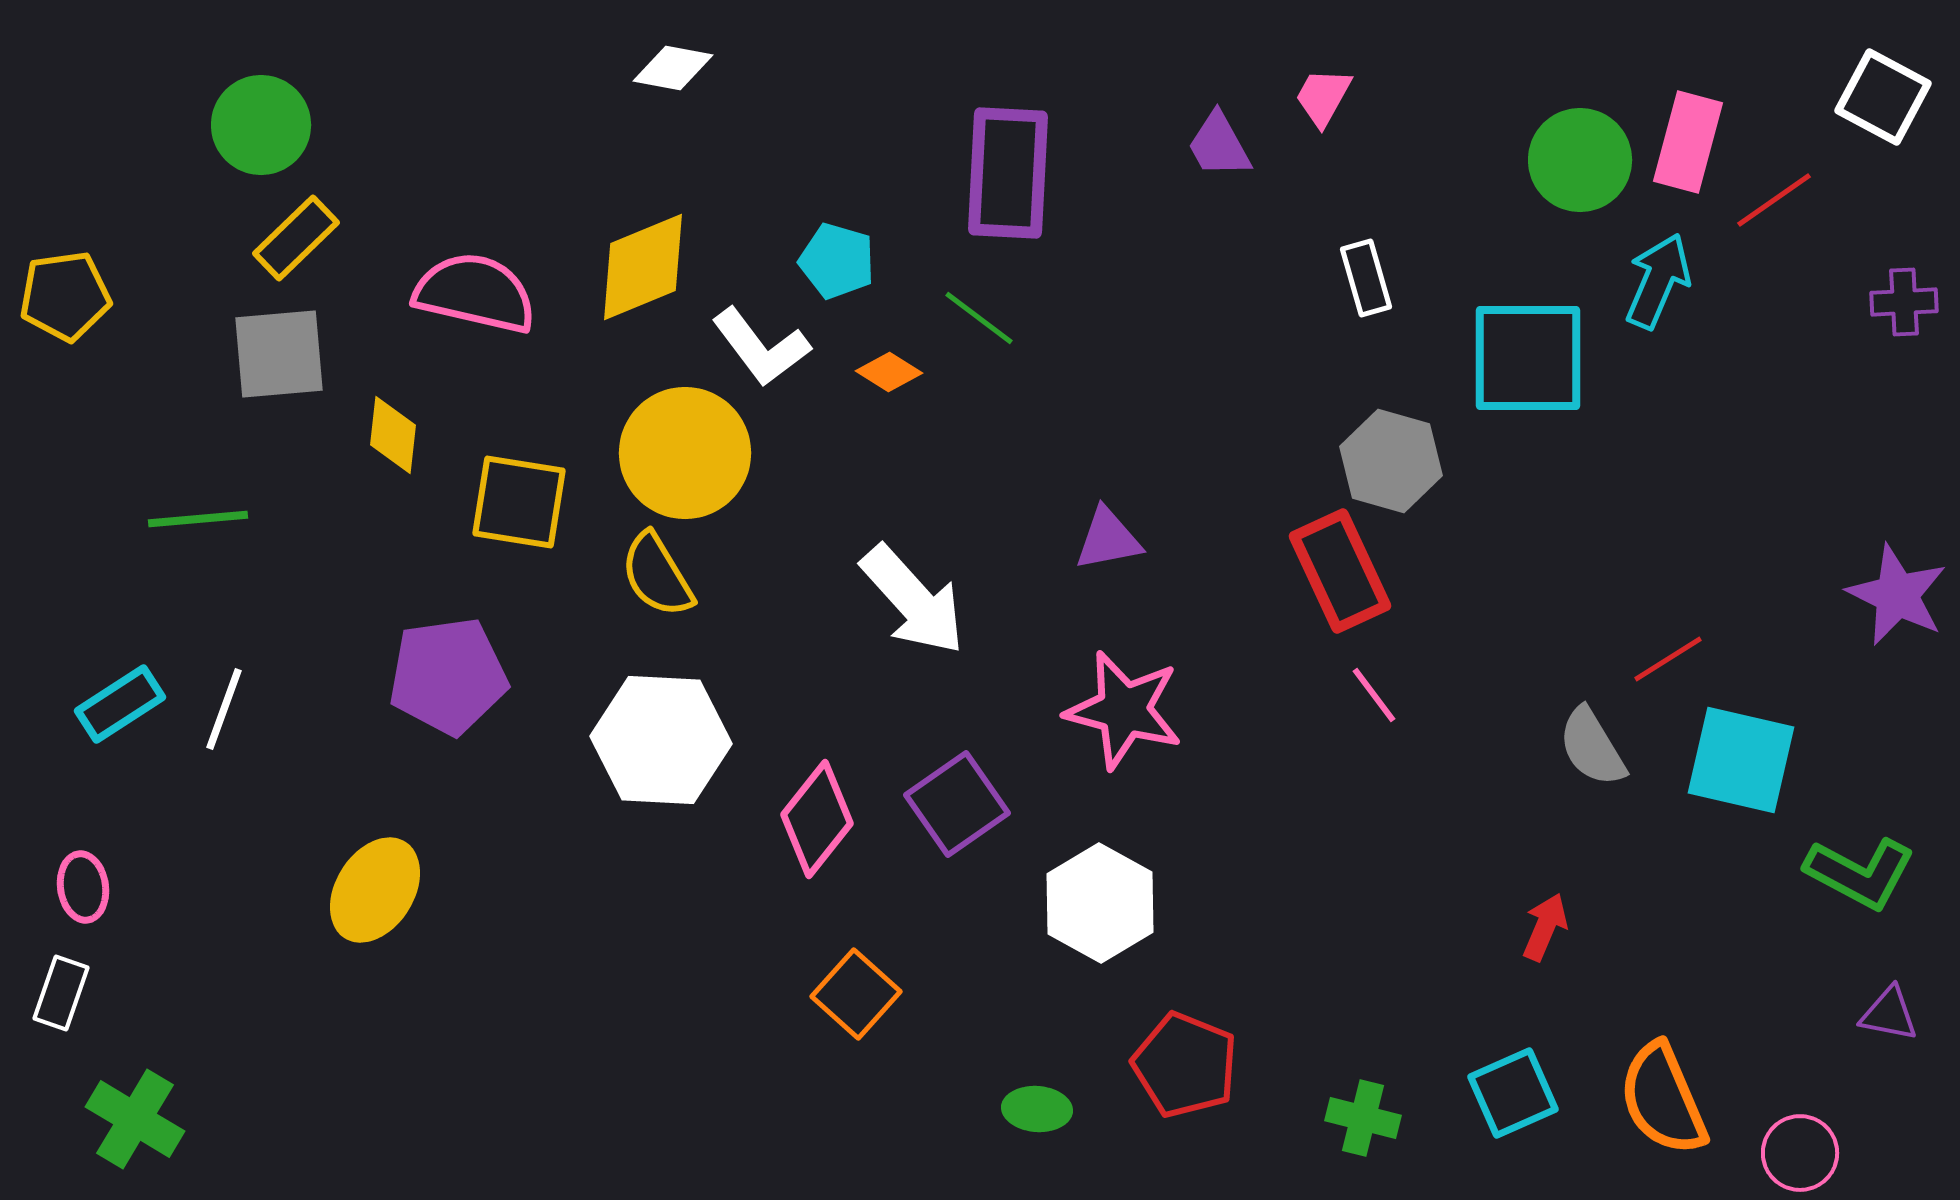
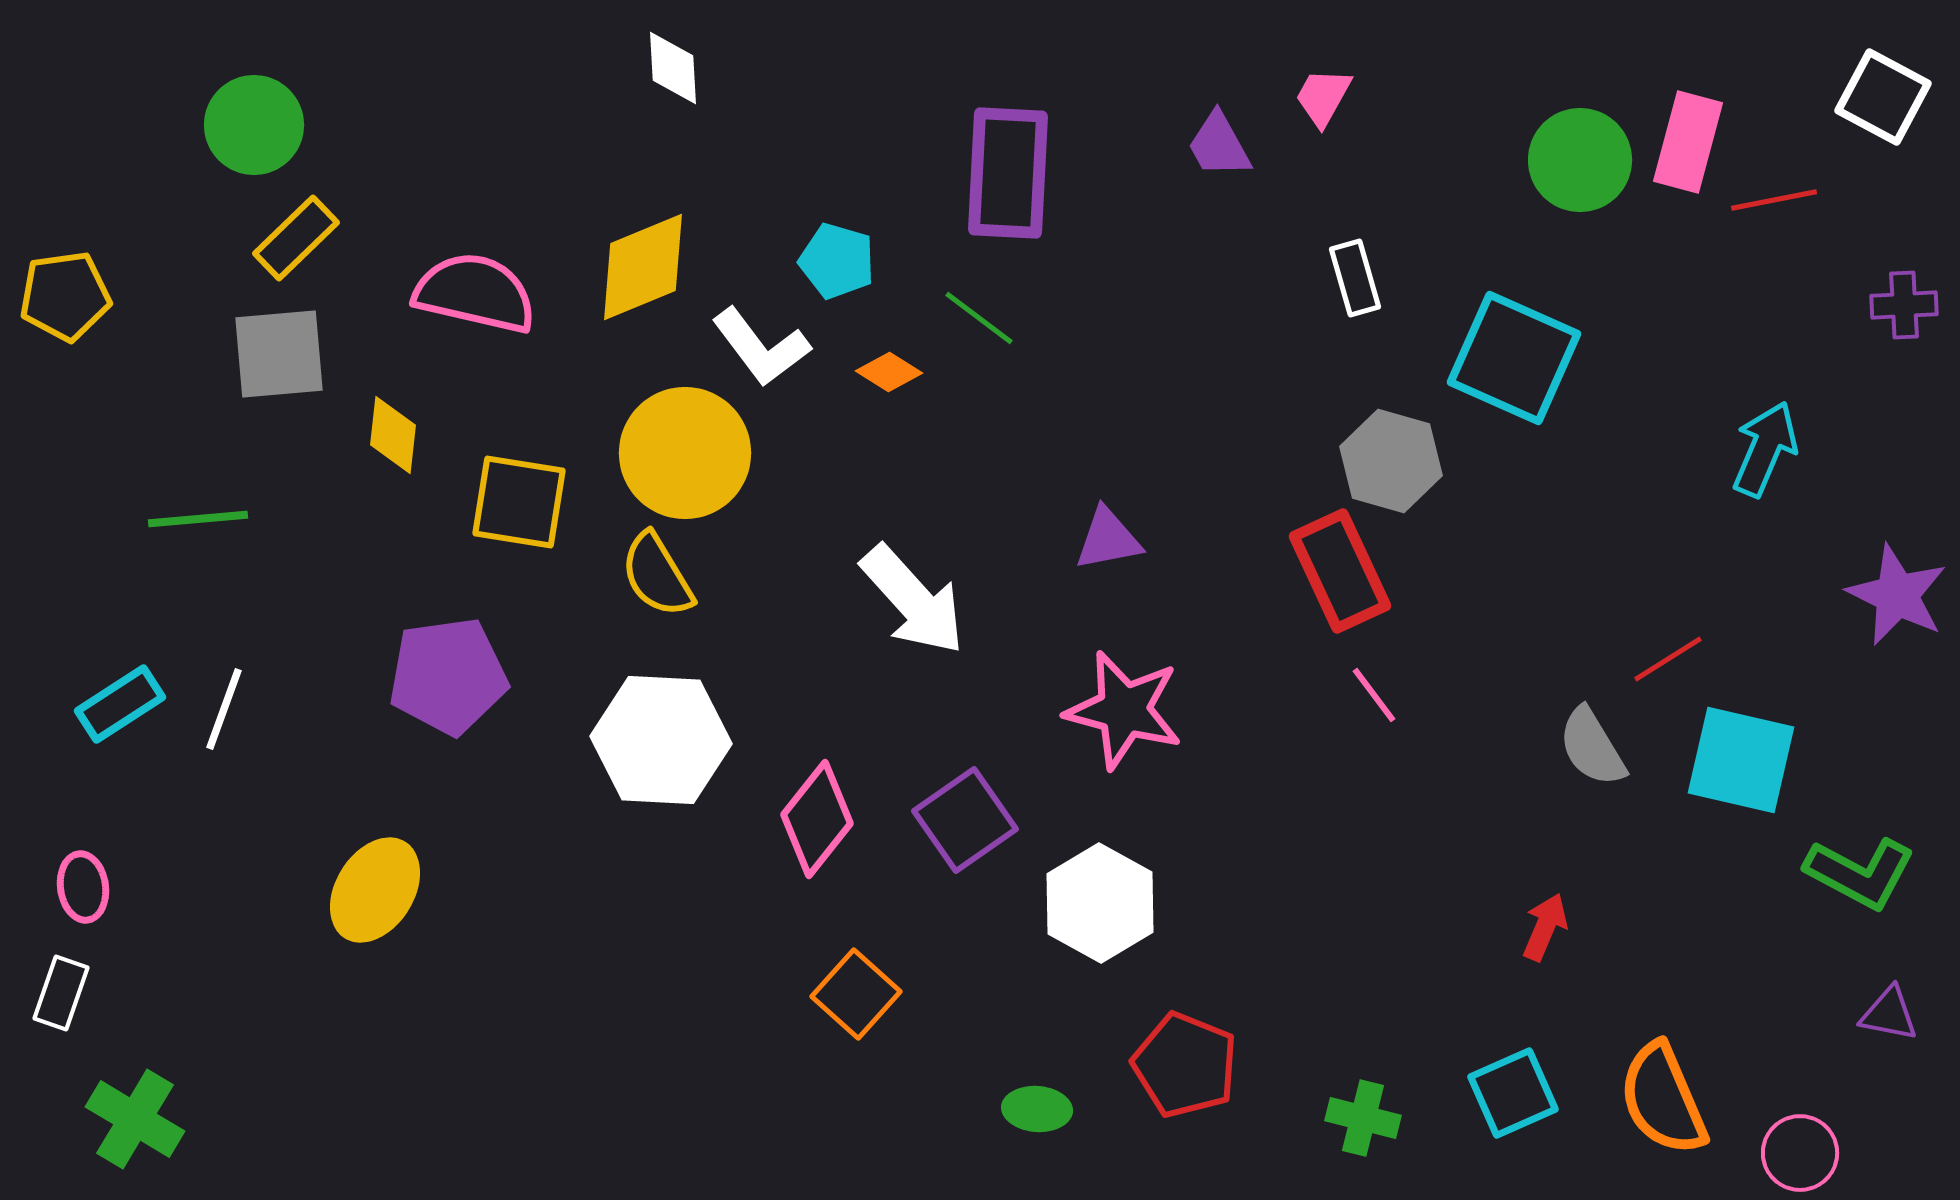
white diamond at (673, 68): rotated 76 degrees clockwise
green circle at (261, 125): moved 7 px left
red line at (1774, 200): rotated 24 degrees clockwise
white rectangle at (1366, 278): moved 11 px left
cyan arrow at (1658, 281): moved 107 px right, 168 px down
purple cross at (1904, 302): moved 3 px down
cyan square at (1528, 358): moved 14 px left; rotated 24 degrees clockwise
purple square at (957, 804): moved 8 px right, 16 px down
